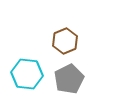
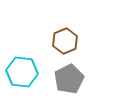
cyan hexagon: moved 5 px left, 2 px up
